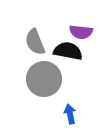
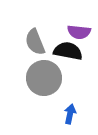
purple semicircle: moved 2 px left
gray circle: moved 1 px up
blue arrow: rotated 24 degrees clockwise
